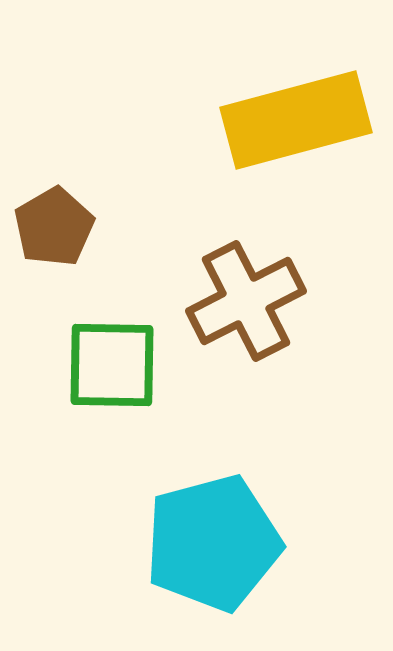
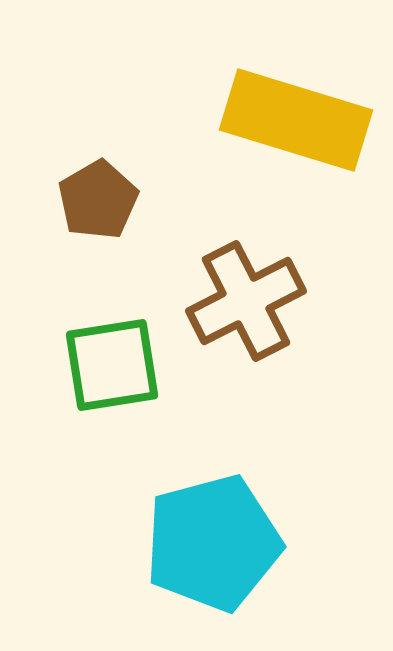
yellow rectangle: rotated 32 degrees clockwise
brown pentagon: moved 44 px right, 27 px up
green square: rotated 10 degrees counterclockwise
